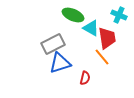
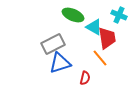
cyan triangle: moved 3 px right, 1 px up
orange line: moved 2 px left, 1 px down
